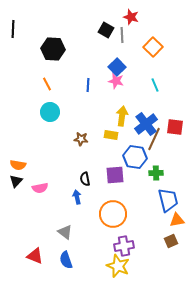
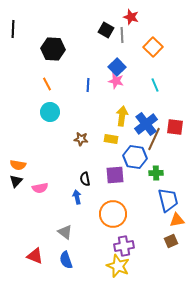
yellow rectangle: moved 4 px down
